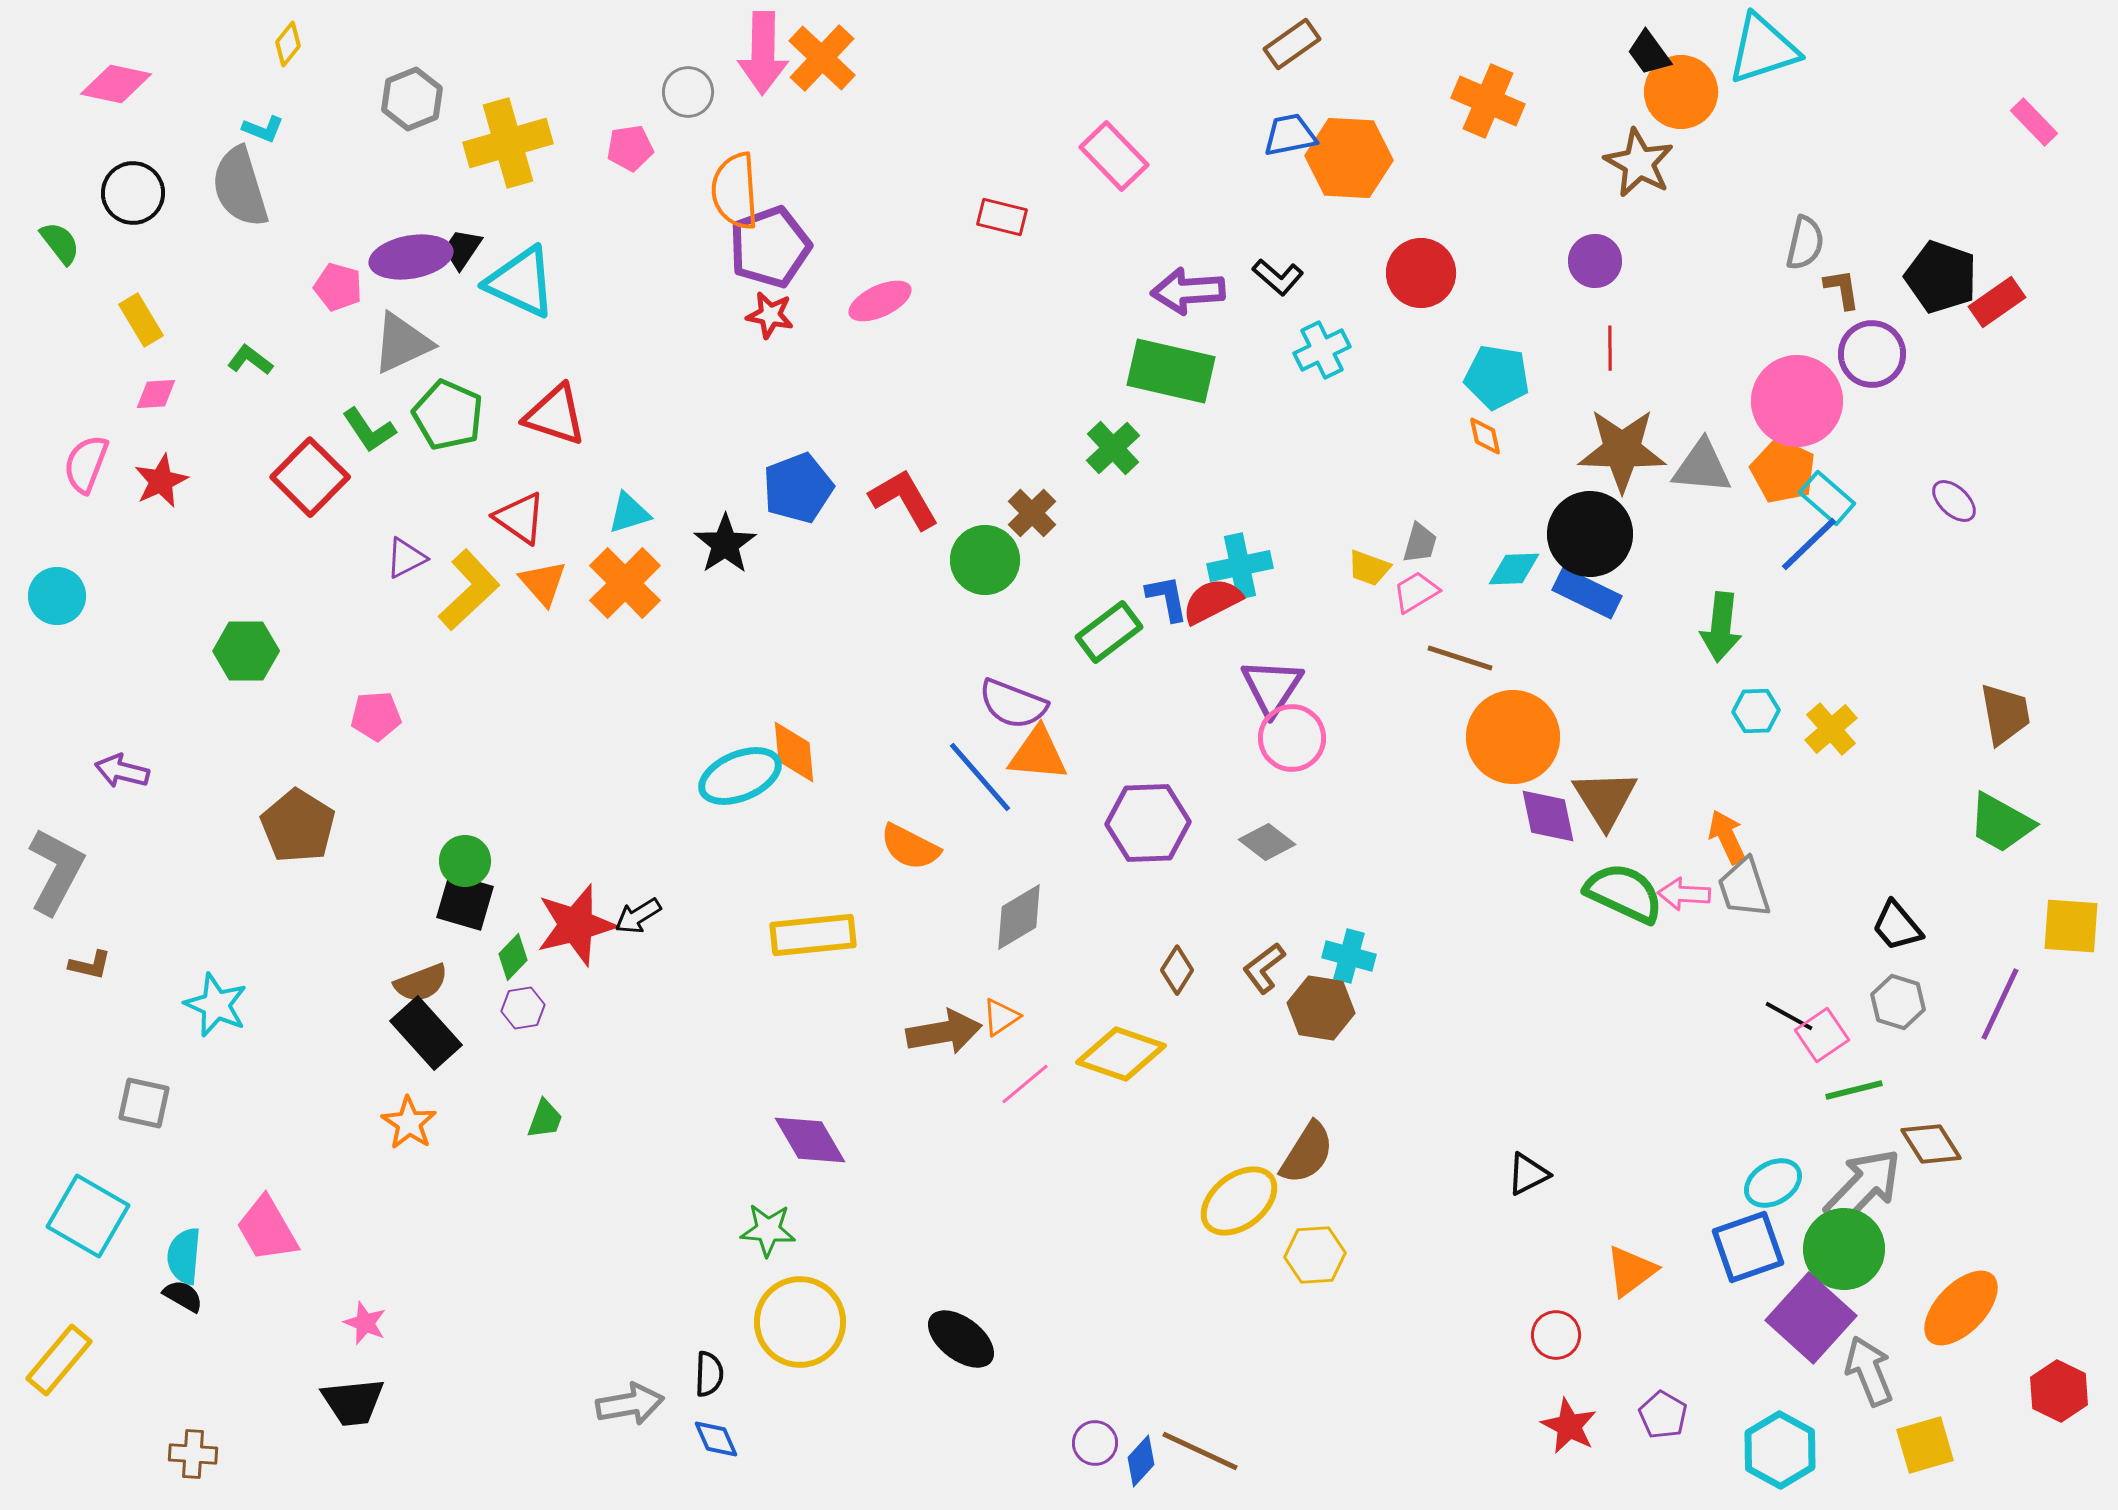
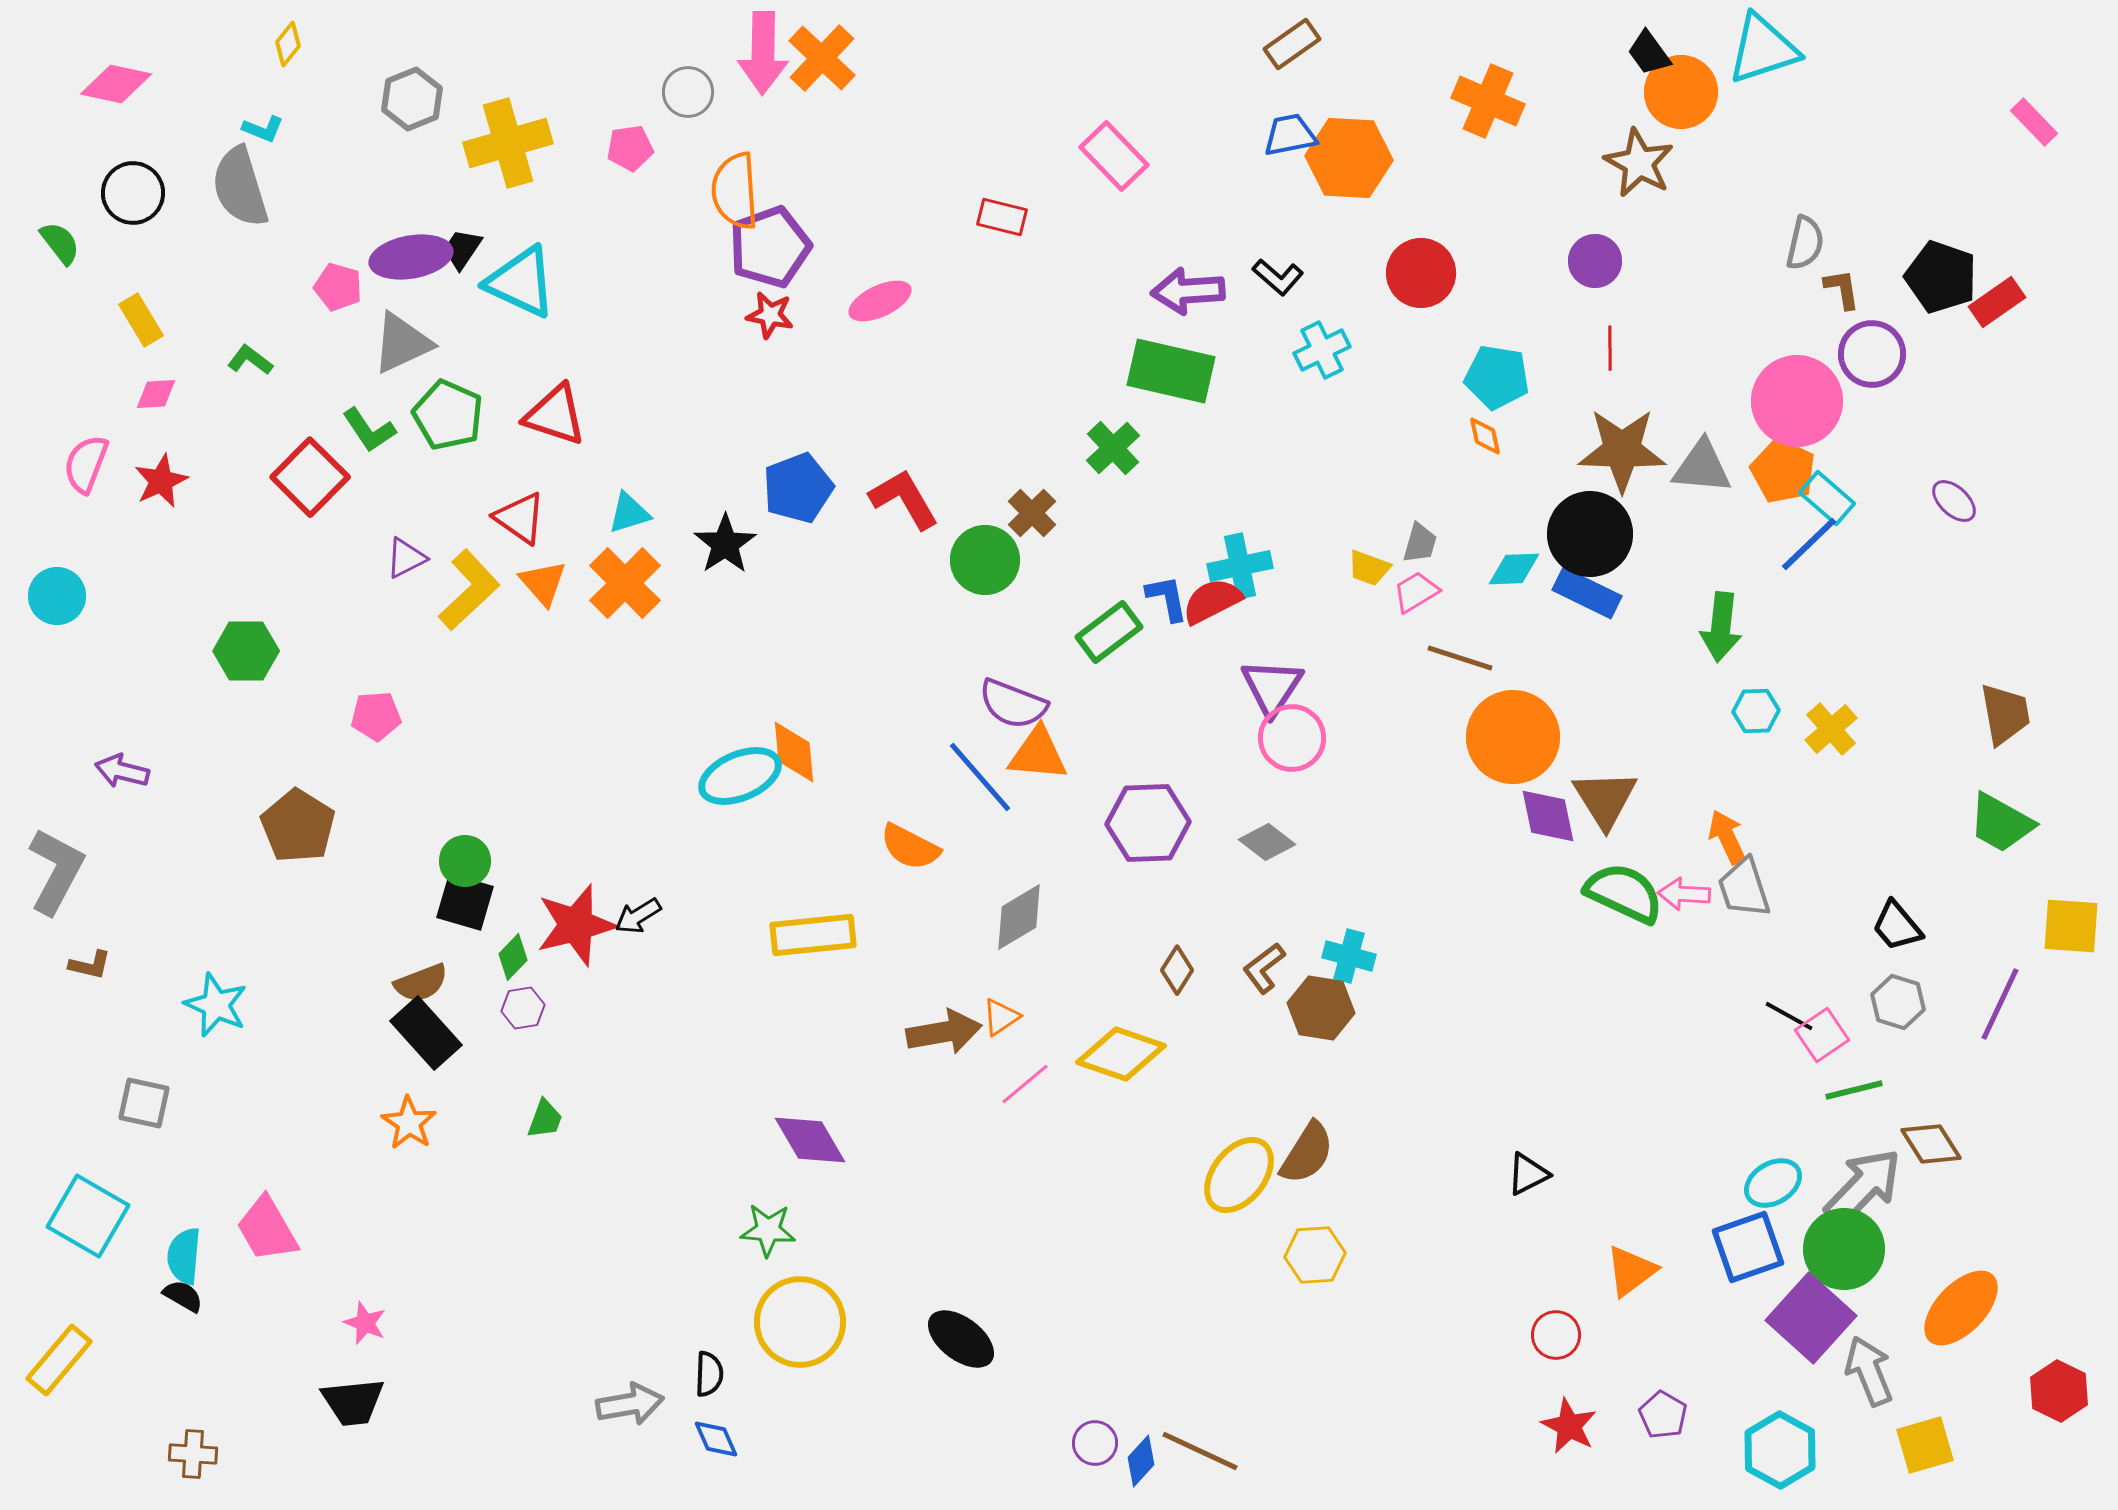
yellow ellipse at (1239, 1201): moved 26 px up; rotated 14 degrees counterclockwise
